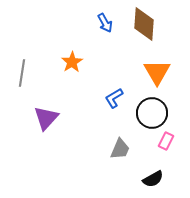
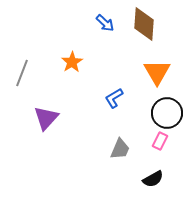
blue arrow: rotated 18 degrees counterclockwise
gray line: rotated 12 degrees clockwise
black circle: moved 15 px right
pink rectangle: moved 6 px left
